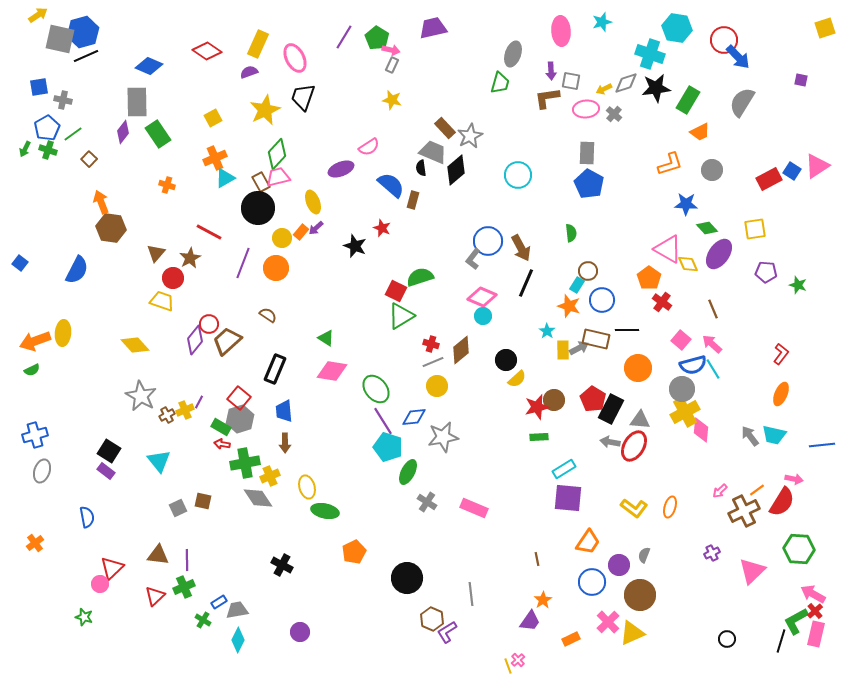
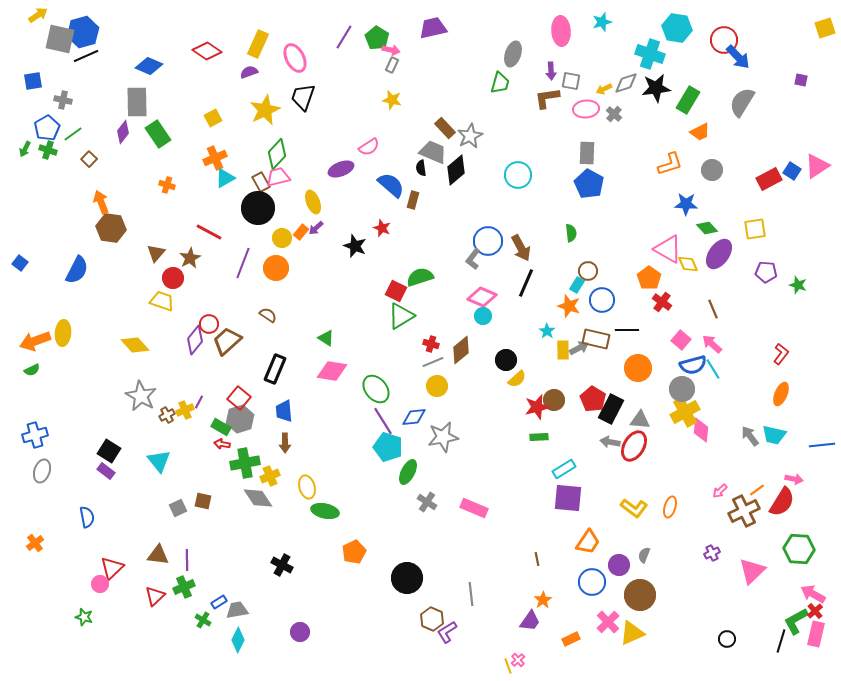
blue square at (39, 87): moved 6 px left, 6 px up
